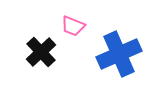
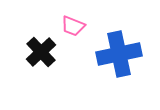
blue cross: rotated 12 degrees clockwise
